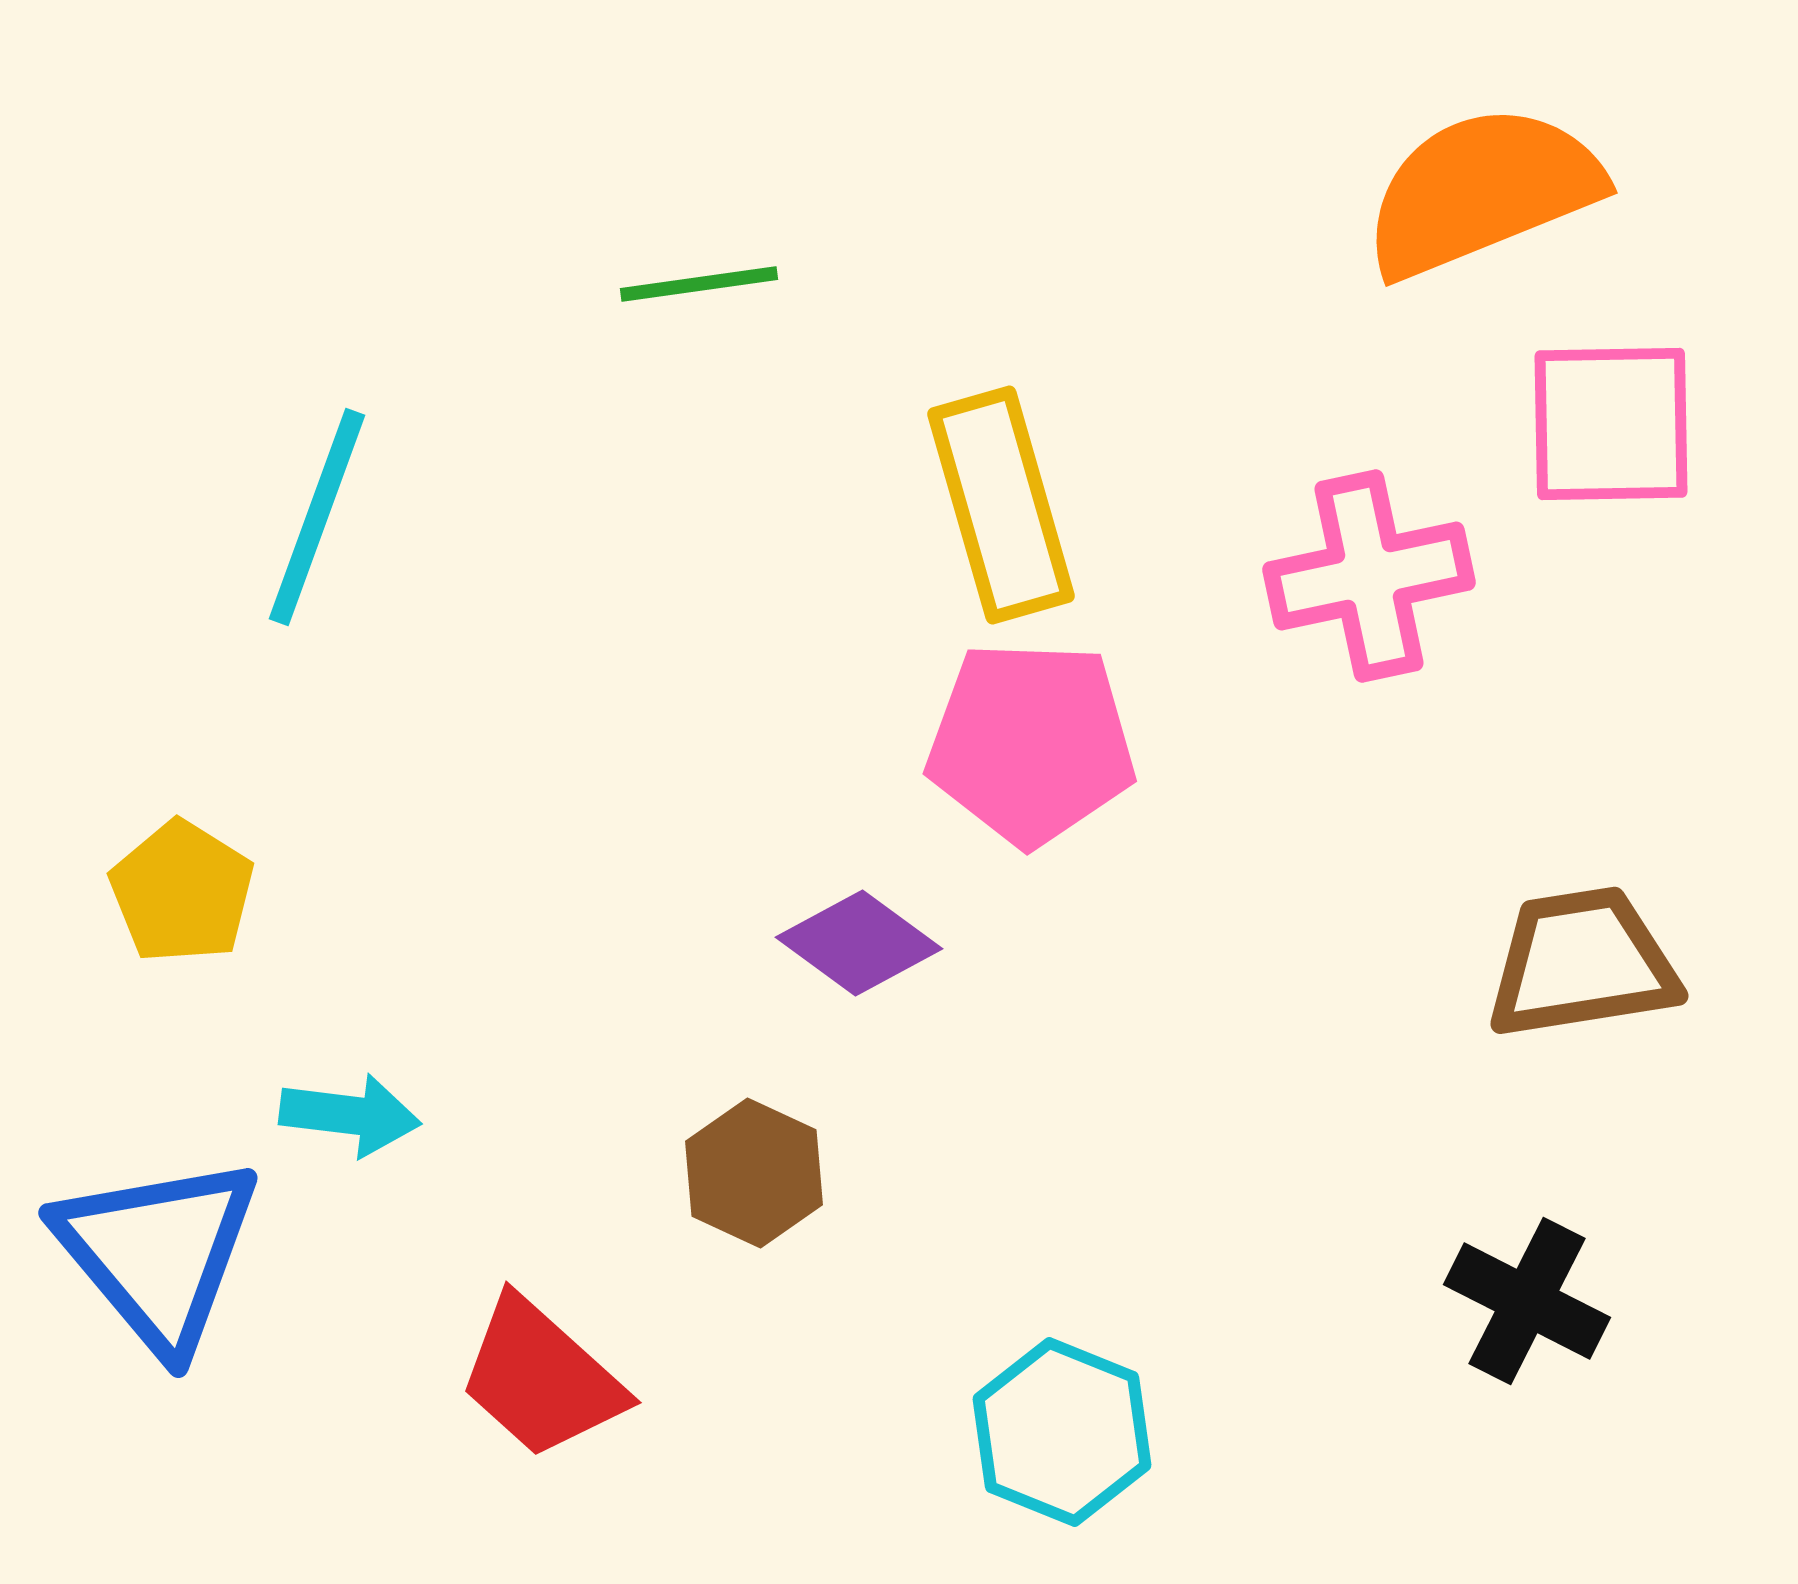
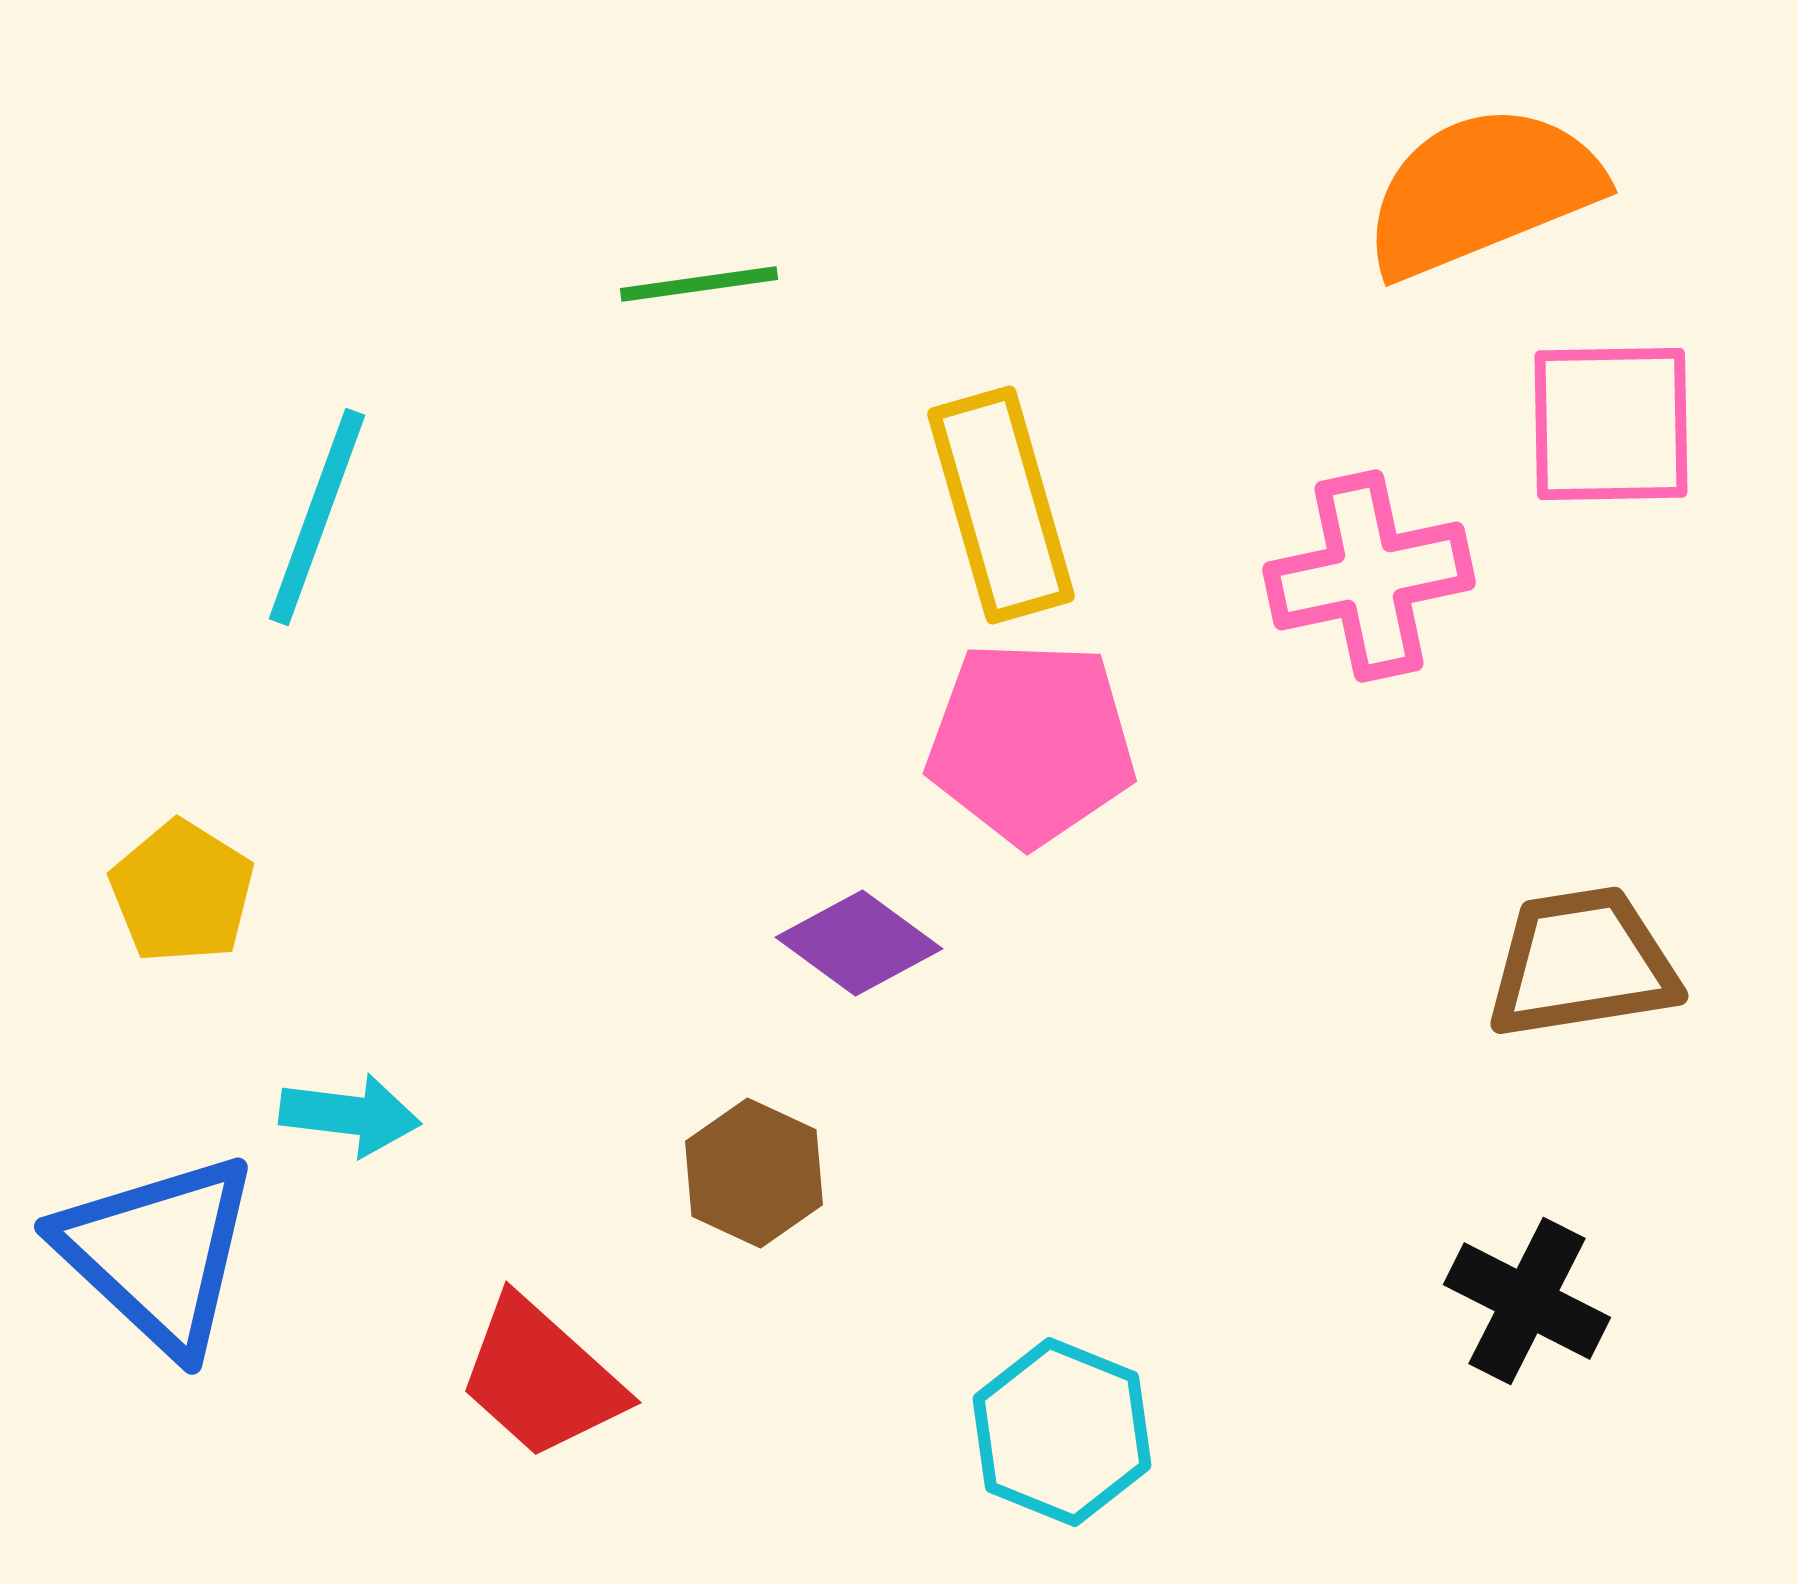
blue triangle: rotated 7 degrees counterclockwise
